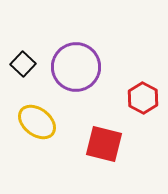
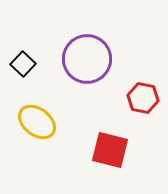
purple circle: moved 11 px right, 8 px up
red hexagon: rotated 16 degrees counterclockwise
red square: moved 6 px right, 6 px down
